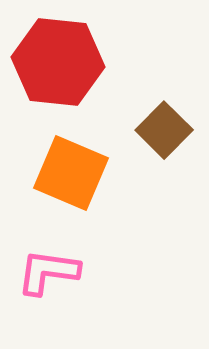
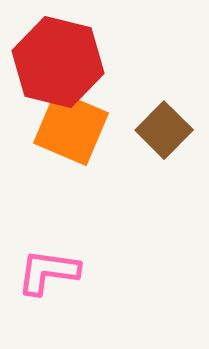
red hexagon: rotated 8 degrees clockwise
orange square: moved 45 px up
